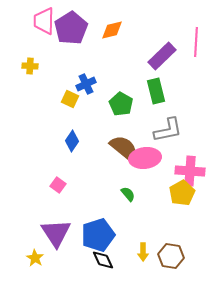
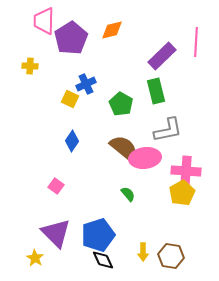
purple pentagon: moved 10 px down
pink cross: moved 4 px left
pink square: moved 2 px left, 1 px down
purple triangle: rotated 12 degrees counterclockwise
